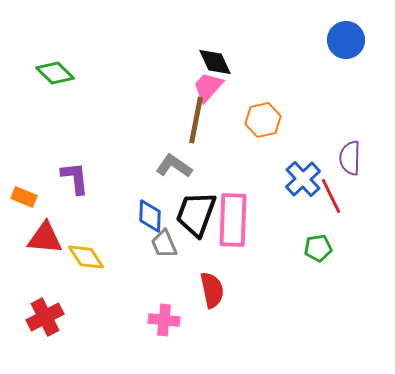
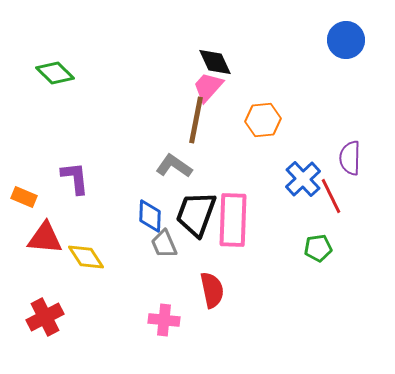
orange hexagon: rotated 8 degrees clockwise
